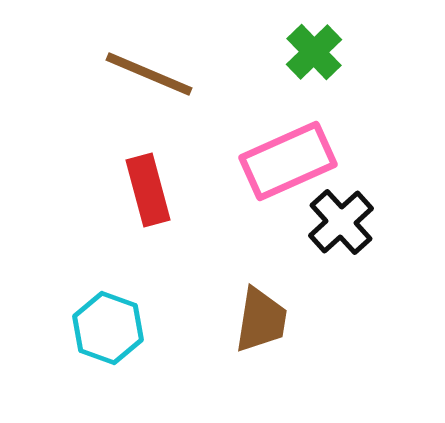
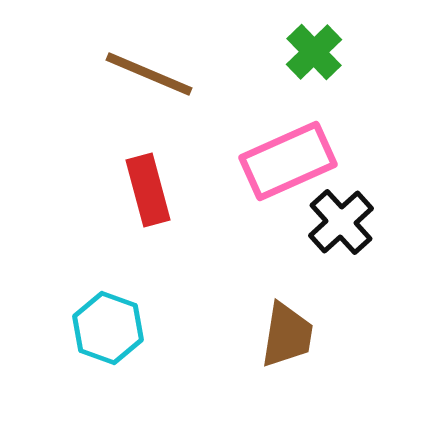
brown trapezoid: moved 26 px right, 15 px down
